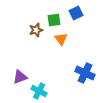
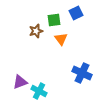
brown star: moved 1 px down
blue cross: moved 3 px left
purple triangle: moved 5 px down
